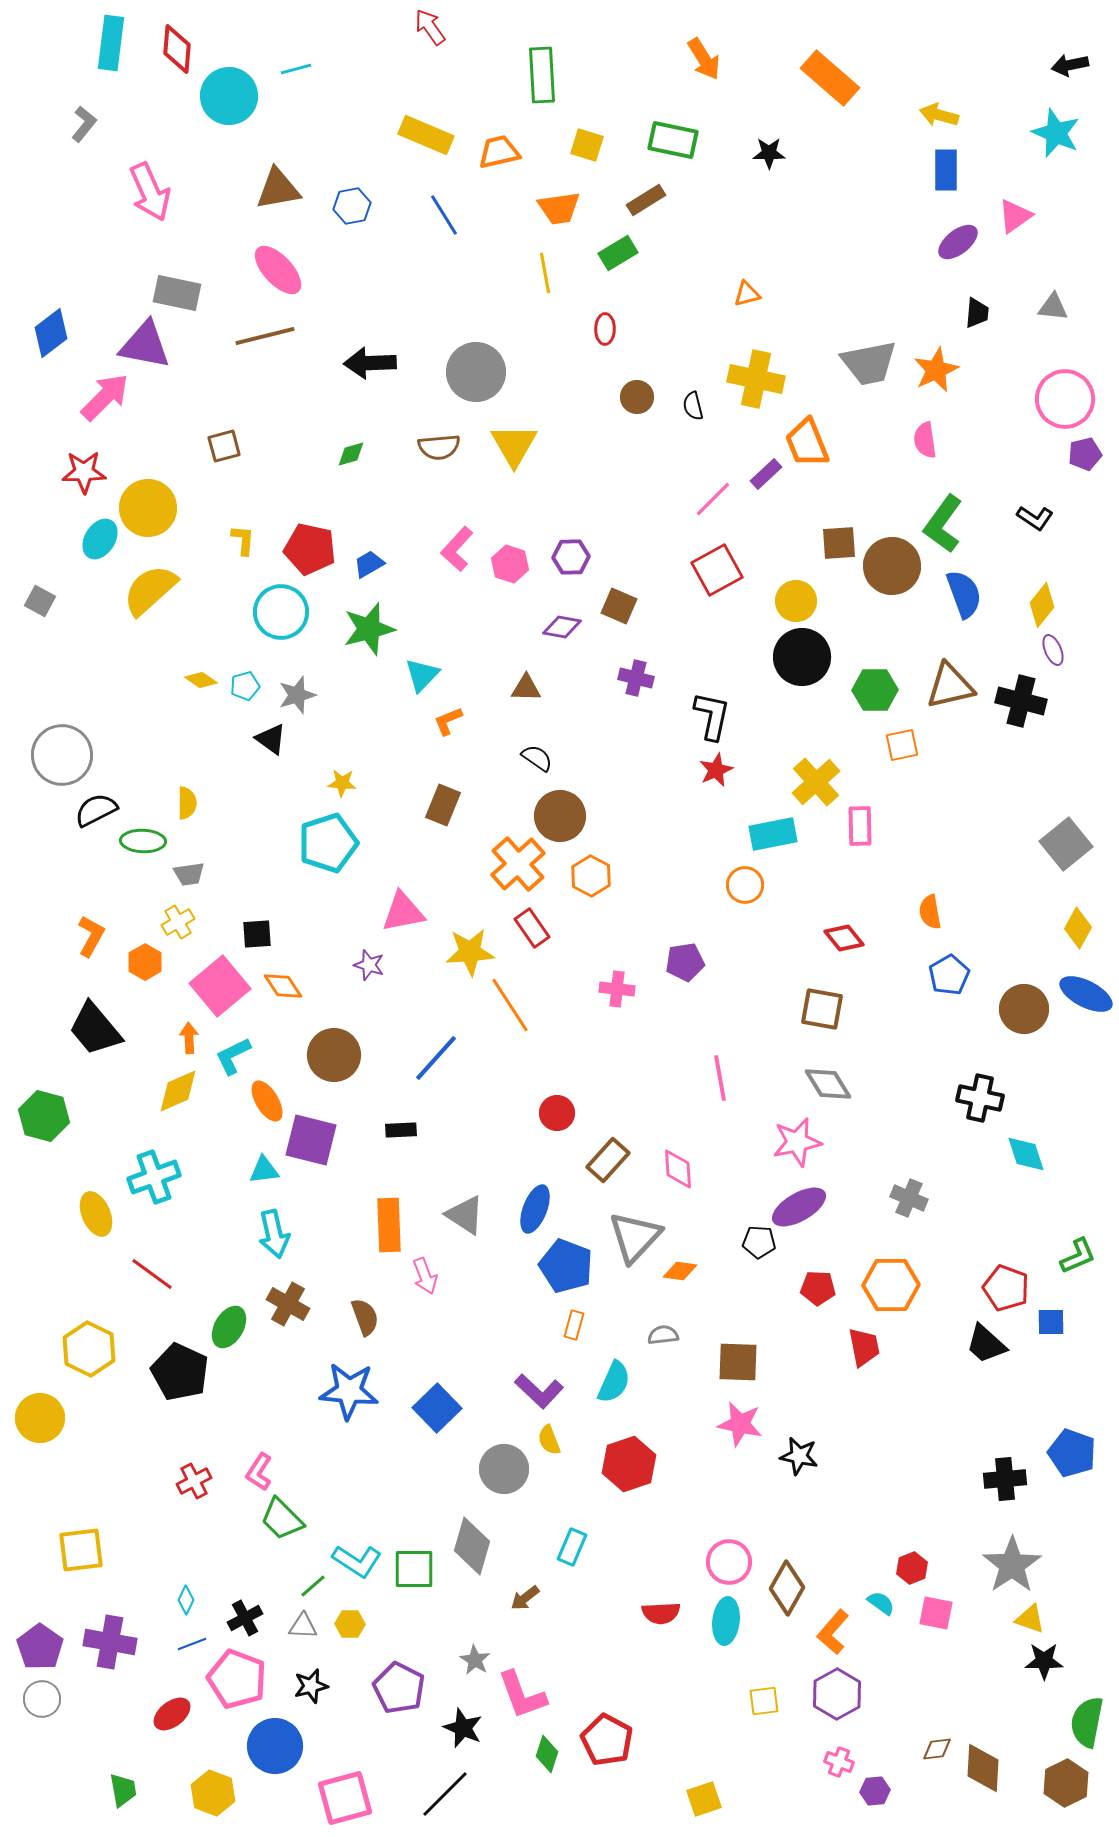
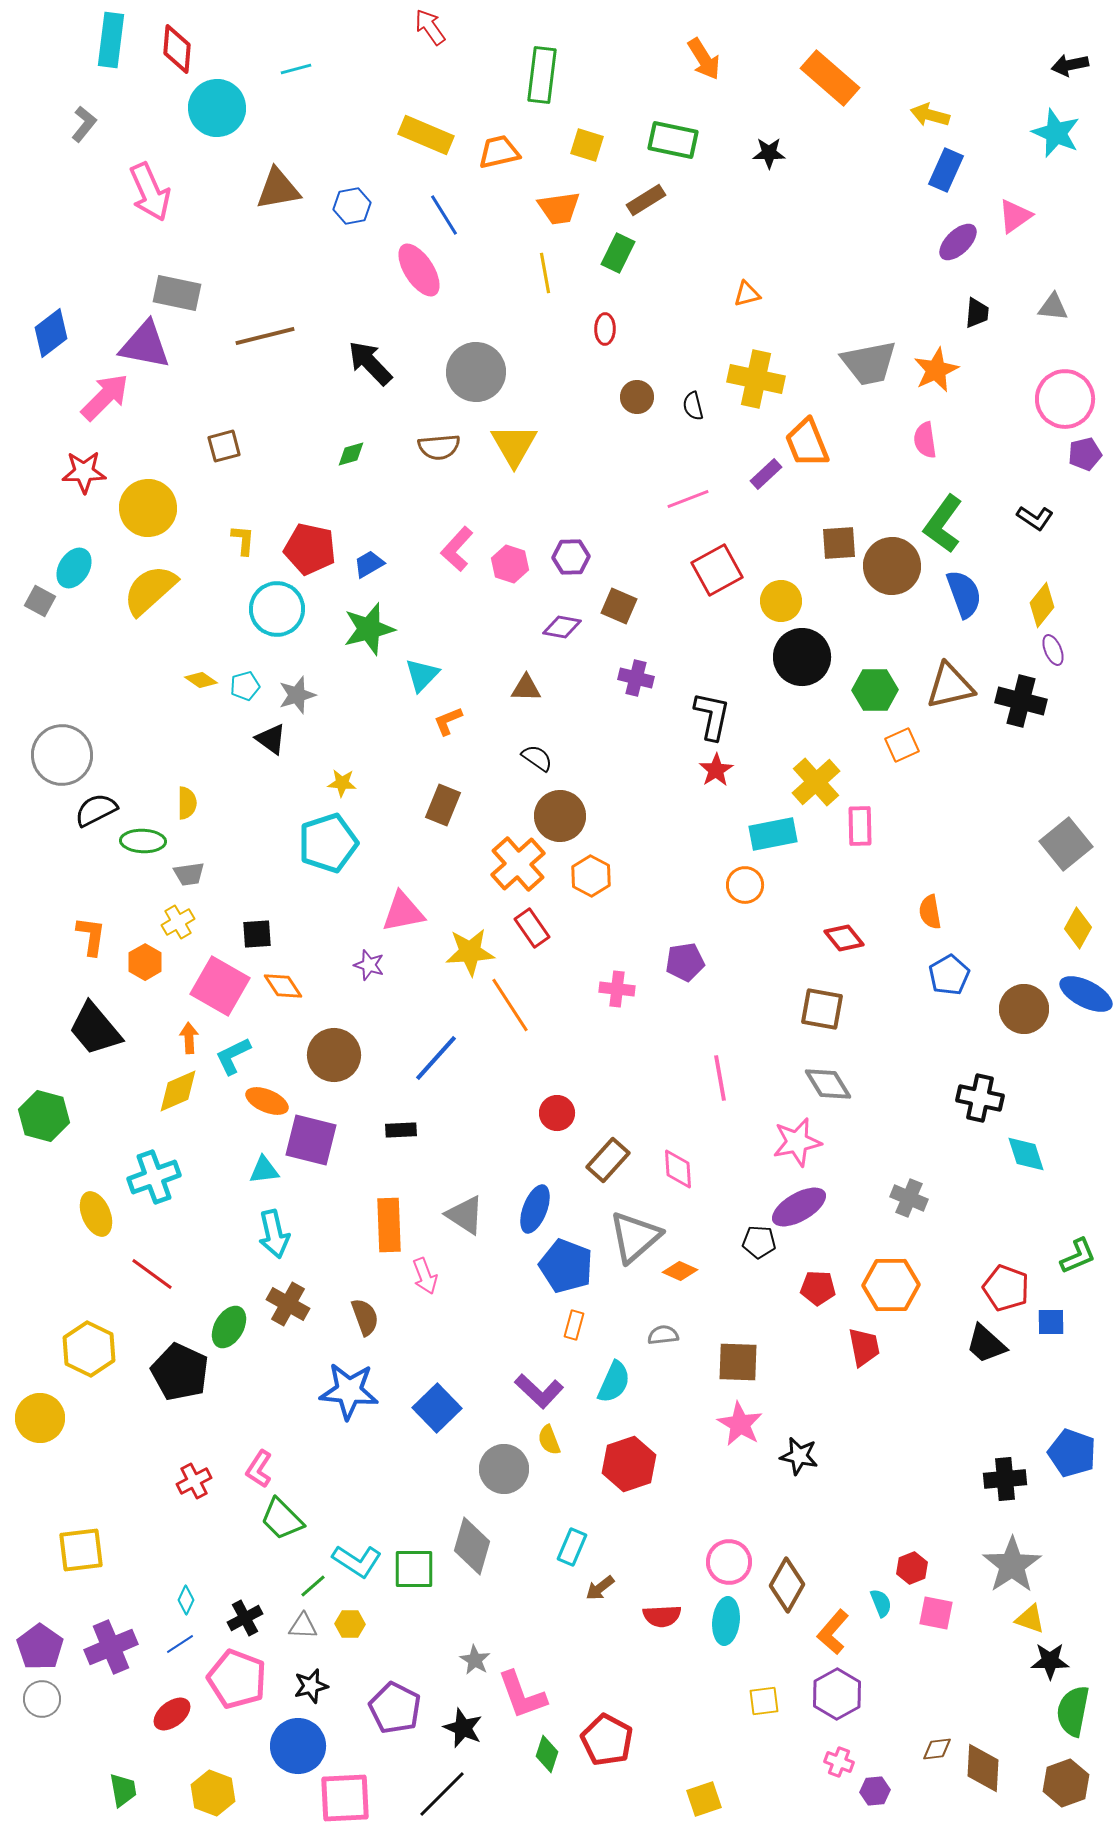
cyan rectangle at (111, 43): moved 3 px up
green rectangle at (542, 75): rotated 10 degrees clockwise
cyan circle at (229, 96): moved 12 px left, 12 px down
yellow arrow at (939, 115): moved 9 px left
blue rectangle at (946, 170): rotated 24 degrees clockwise
purple ellipse at (958, 242): rotated 6 degrees counterclockwise
green rectangle at (618, 253): rotated 33 degrees counterclockwise
pink ellipse at (278, 270): moved 141 px right; rotated 10 degrees clockwise
black arrow at (370, 363): rotated 48 degrees clockwise
pink line at (713, 499): moved 25 px left; rotated 24 degrees clockwise
cyan ellipse at (100, 539): moved 26 px left, 29 px down
yellow circle at (796, 601): moved 15 px left
cyan circle at (281, 612): moved 4 px left, 3 px up
orange square at (902, 745): rotated 12 degrees counterclockwise
red star at (716, 770): rotated 8 degrees counterclockwise
orange L-shape at (91, 936): rotated 21 degrees counterclockwise
pink square at (220, 986): rotated 20 degrees counterclockwise
orange ellipse at (267, 1101): rotated 36 degrees counterclockwise
gray triangle at (635, 1237): rotated 6 degrees clockwise
orange diamond at (680, 1271): rotated 16 degrees clockwise
pink star at (740, 1424): rotated 18 degrees clockwise
pink L-shape at (259, 1472): moved 3 px up
brown diamond at (787, 1588): moved 3 px up
brown arrow at (525, 1598): moved 75 px right, 10 px up
cyan semicircle at (881, 1603): rotated 32 degrees clockwise
red semicircle at (661, 1613): moved 1 px right, 3 px down
purple cross at (110, 1642): moved 1 px right, 5 px down; rotated 33 degrees counterclockwise
blue line at (192, 1644): moved 12 px left; rotated 12 degrees counterclockwise
black star at (1044, 1661): moved 6 px right
purple pentagon at (399, 1688): moved 4 px left, 20 px down
green semicircle at (1087, 1722): moved 14 px left, 11 px up
blue circle at (275, 1746): moved 23 px right
brown hexagon at (1066, 1783): rotated 6 degrees clockwise
black line at (445, 1794): moved 3 px left
pink square at (345, 1798): rotated 12 degrees clockwise
